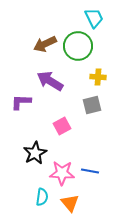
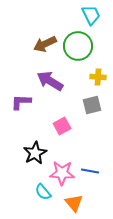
cyan trapezoid: moved 3 px left, 3 px up
cyan semicircle: moved 1 px right, 5 px up; rotated 132 degrees clockwise
orange triangle: moved 4 px right
